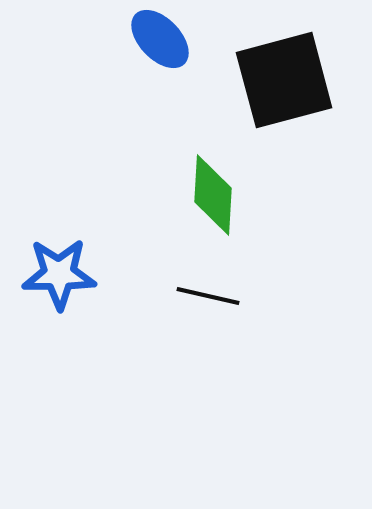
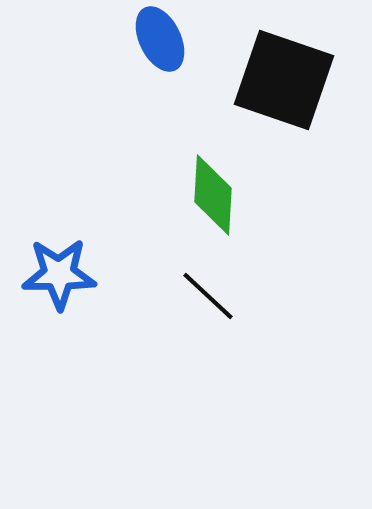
blue ellipse: rotated 18 degrees clockwise
black square: rotated 34 degrees clockwise
black line: rotated 30 degrees clockwise
